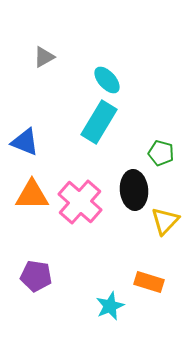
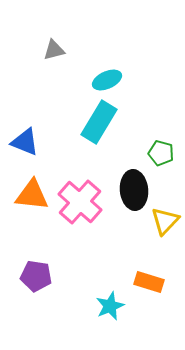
gray triangle: moved 10 px right, 7 px up; rotated 15 degrees clockwise
cyan ellipse: rotated 72 degrees counterclockwise
orange triangle: rotated 6 degrees clockwise
